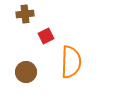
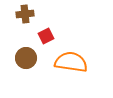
orange semicircle: rotated 84 degrees counterclockwise
brown circle: moved 14 px up
